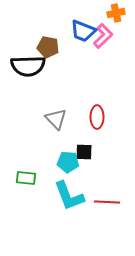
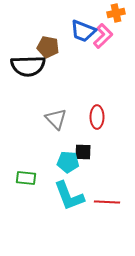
black square: moved 1 px left
